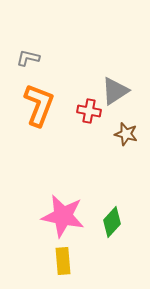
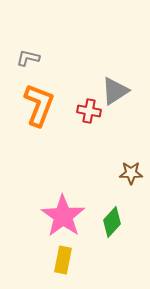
brown star: moved 5 px right, 39 px down; rotated 15 degrees counterclockwise
pink star: rotated 24 degrees clockwise
yellow rectangle: moved 1 px up; rotated 16 degrees clockwise
